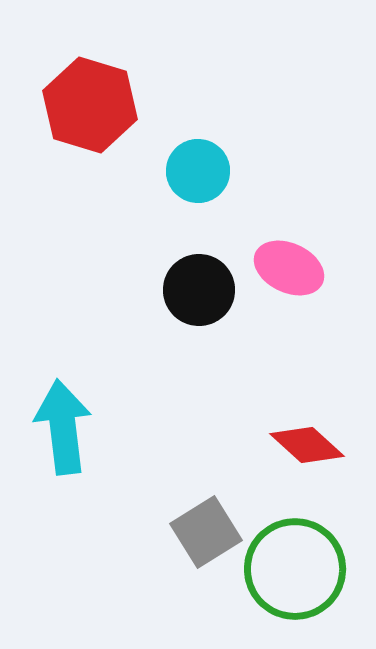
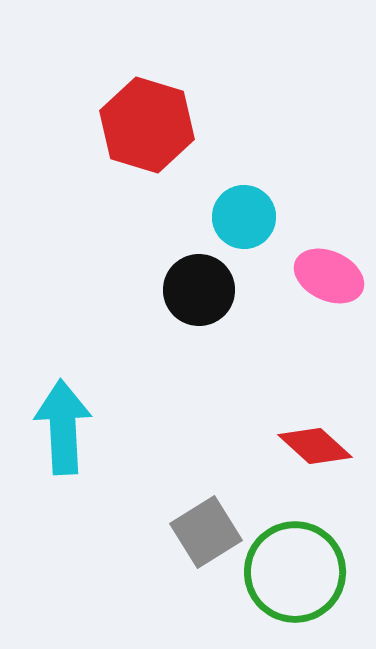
red hexagon: moved 57 px right, 20 px down
cyan circle: moved 46 px right, 46 px down
pink ellipse: moved 40 px right, 8 px down
cyan arrow: rotated 4 degrees clockwise
red diamond: moved 8 px right, 1 px down
green circle: moved 3 px down
